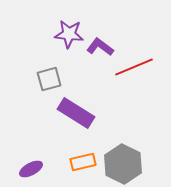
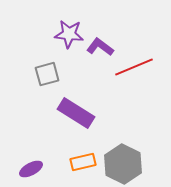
gray square: moved 2 px left, 5 px up
